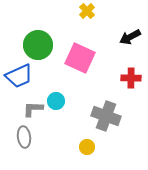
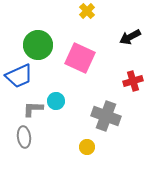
red cross: moved 2 px right, 3 px down; rotated 18 degrees counterclockwise
